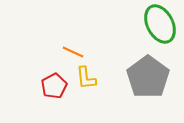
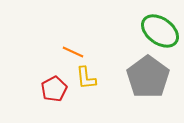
green ellipse: moved 7 px down; rotated 27 degrees counterclockwise
red pentagon: moved 3 px down
